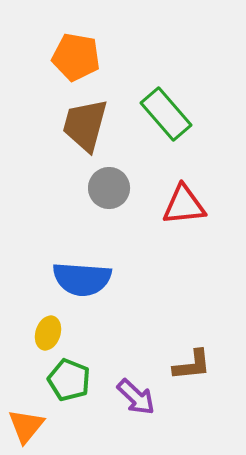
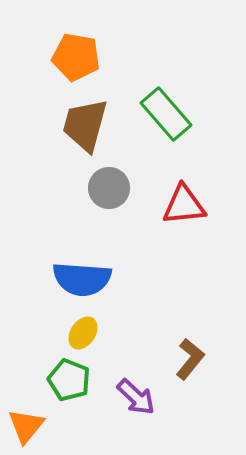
yellow ellipse: moved 35 px right; rotated 16 degrees clockwise
brown L-shape: moved 2 px left, 6 px up; rotated 45 degrees counterclockwise
